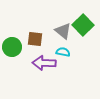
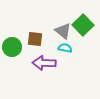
cyan semicircle: moved 2 px right, 4 px up
